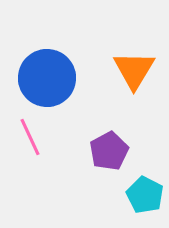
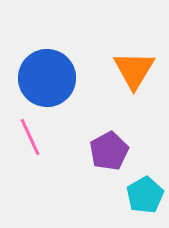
cyan pentagon: rotated 15 degrees clockwise
